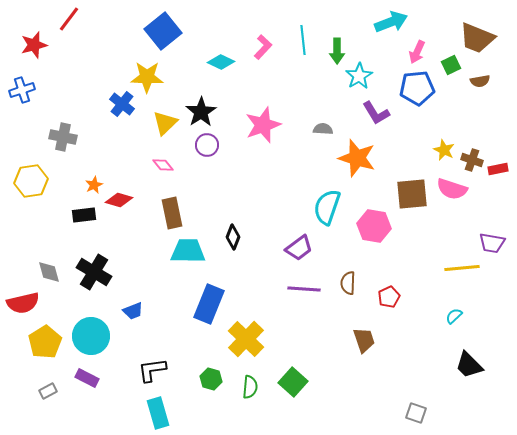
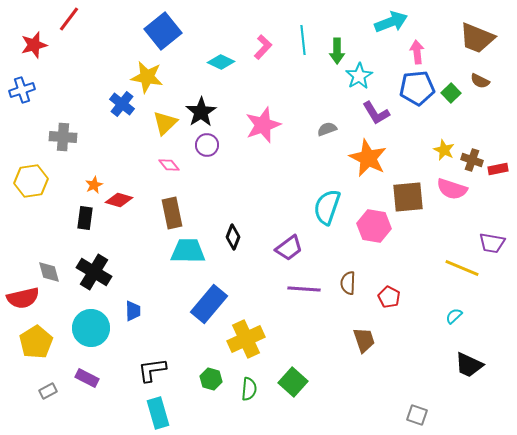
pink arrow at (417, 52): rotated 150 degrees clockwise
green square at (451, 65): moved 28 px down; rotated 18 degrees counterclockwise
yellow star at (147, 77): rotated 8 degrees clockwise
brown semicircle at (480, 81): rotated 36 degrees clockwise
gray semicircle at (323, 129): moved 4 px right; rotated 24 degrees counterclockwise
gray cross at (63, 137): rotated 8 degrees counterclockwise
orange star at (357, 158): moved 11 px right; rotated 9 degrees clockwise
pink diamond at (163, 165): moved 6 px right
brown square at (412, 194): moved 4 px left, 3 px down
black rectangle at (84, 215): moved 1 px right, 3 px down; rotated 75 degrees counterclockwise
purple trapezoid at (299, 248): moved 10 px left
yellow line at (462, 268): rotated 28 degrees clockwise
red pentagon at (389, 297): rotated 20 degrees counterclockwise
red semicircle at (23, 303): moved 5 px up
blue rectangle at (209, 304): rotated 18 degrees clockwise
blue trapezoid at (133, 311): rotated 70 degrees counterclockwise
cyan circle at (91, 336): moved 8 px up
yellow cross at (246, 339): rotated 21 degrees clockwise
yellow pentagon at (45, 342): moved 9 px left
black trapezoid at (469, 365): rotated 20 degrees counterclockwise
green semicircle at (250, 387): moved 1 px left, 2 px down
gray square at (416, 413): moved 1 px right, 2 px down
